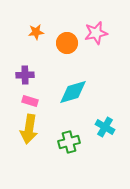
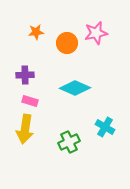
cyan diamond: moved 2 px right, 4 px up; rotated 40 degrees clockwise
yellow arrow: moved 4 px left
green cross: rotated 10 degrees counterclockwise
